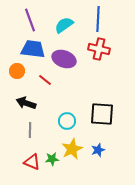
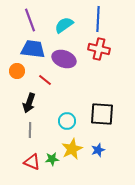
black arrow: moved 3 px right; rotated 90 degrees counterclockwise
